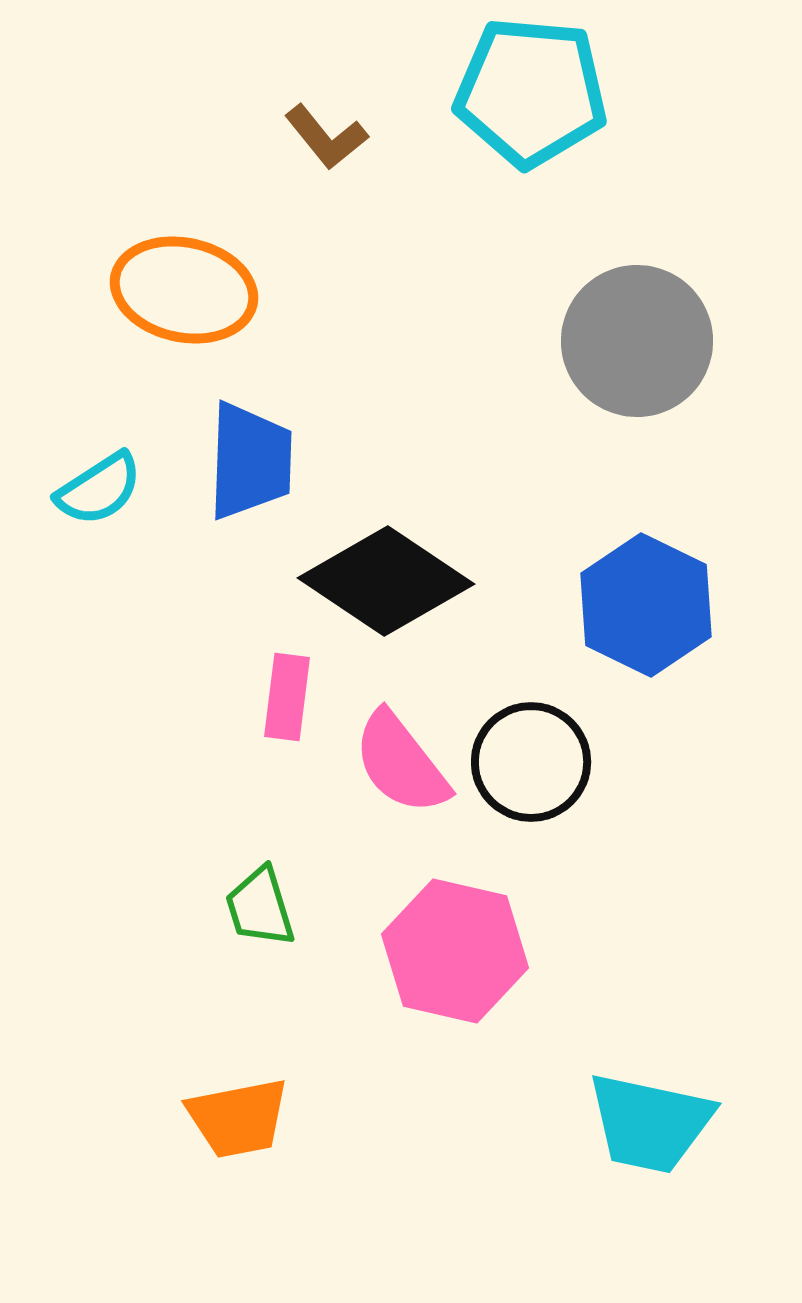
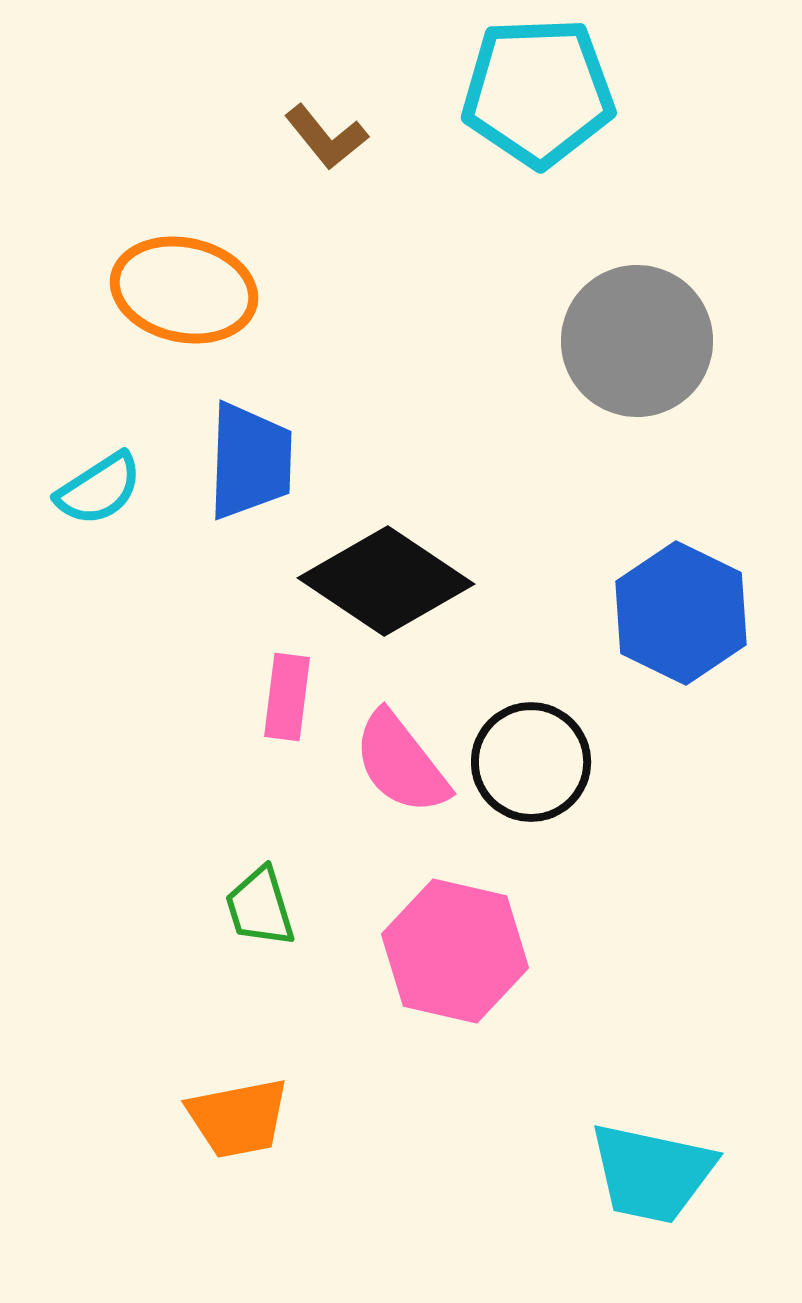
cyan pentagon: moved 7 px right; rotated 7 degrees counterclockwise
blue hexagon: moved 35 px right, 8 px down
cyan trapezoid: moved 2 px right, 50 px down
